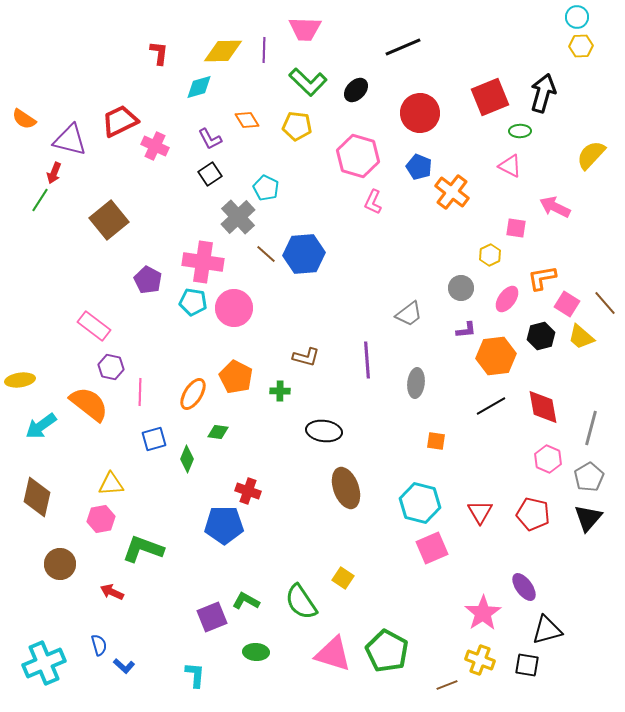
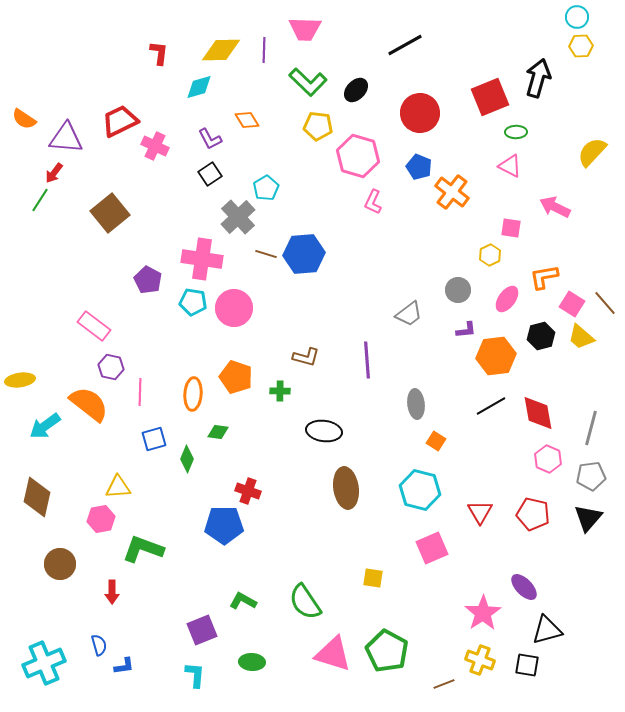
black line at (403, 47): moved 2 px right, 2 px up; rotated 6 degrees counterclockwise
yellow diamond at (223, 51): moved 2 px left, 1 px up
black arrow at (543, 93): moved 5 px left, 15 px up
yellow pentagon at (297, 126): moved 21 px right
green ellipse at (520, 131): moved 4 px left, 1 px down
purple triangle at (70, 140): moved 4 px left, 2 px up; rotated 9 degrees counterclockwise
yellow semicircle at (591, 155): moved 1 px right, 3 px up
red arrow at (54, 173): rotated 15 degrees clockwise
cyan pentagon at (266, 188): rotated 15 degrees clockwise
brown square at (109, 220): moved 1 px right, 7 px up
pink square at (516, 228): moved 5 px left
brown line at (266, 254): rotated 25 degrees counterclockwise
pink cross at (203, 262): moved 1 px left, 3 px up
orange L-shape at (542, 278): moved 2 px right, 1 px up
gray circle at (461, 288): moved 3 px left, 2 px down
pink square at (567, 304): moved 5 px right
orange pentagon at (236, 377): rotated 8 degrees counterclockwise
gray ellipse at (416, 383): moved 21 px down; rotated 12 degrees counterclockwise
orange ellipse at (193, 394): rotated 28 degrees counterclockwise
red diamond at (543, 407): moved 5 px left, 6 px down
cyan arrow at (41, 426): moved 4 px right
orange square at (436, 441): rotated 24 degrees clockwise
gray pentagon at (589, 477): moved 2 px right, 1 px up; rotated 24 degrees clockwise
yellow triangle at (111, 484): moved 7 px right, 3 px down
brown ellipse at (346, 488): rotated 12 degrees clockwise
cyan hexagon at (420, 503): moved 13 px up
yellow square at (343, 578): moved 30 px right; rotated 25 degrees counterclockwise
purple ellipse at (524, 587): rotated 8 degrees counterclockwise
red arrow at (112, 592): rotated 115 degrees counterclockwise
green L-shape at (246, 601): moved 3 px left
green semicircle at (301, 602): moved 4 px right
purple square at (212, 617): moved 10 px left, 13 px down
green ellipse at (256, 652): moved 4 px left, 10 px down
blue L-shape at (124, 666): rotated 50 degrees counterclockwise
brown line at (447, 685): moved 3 px left, 1 px up
